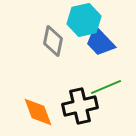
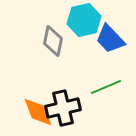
blue trapezoid: moved 10 px right, 3 px up
black cross: moved 17 px left, 2 px down
